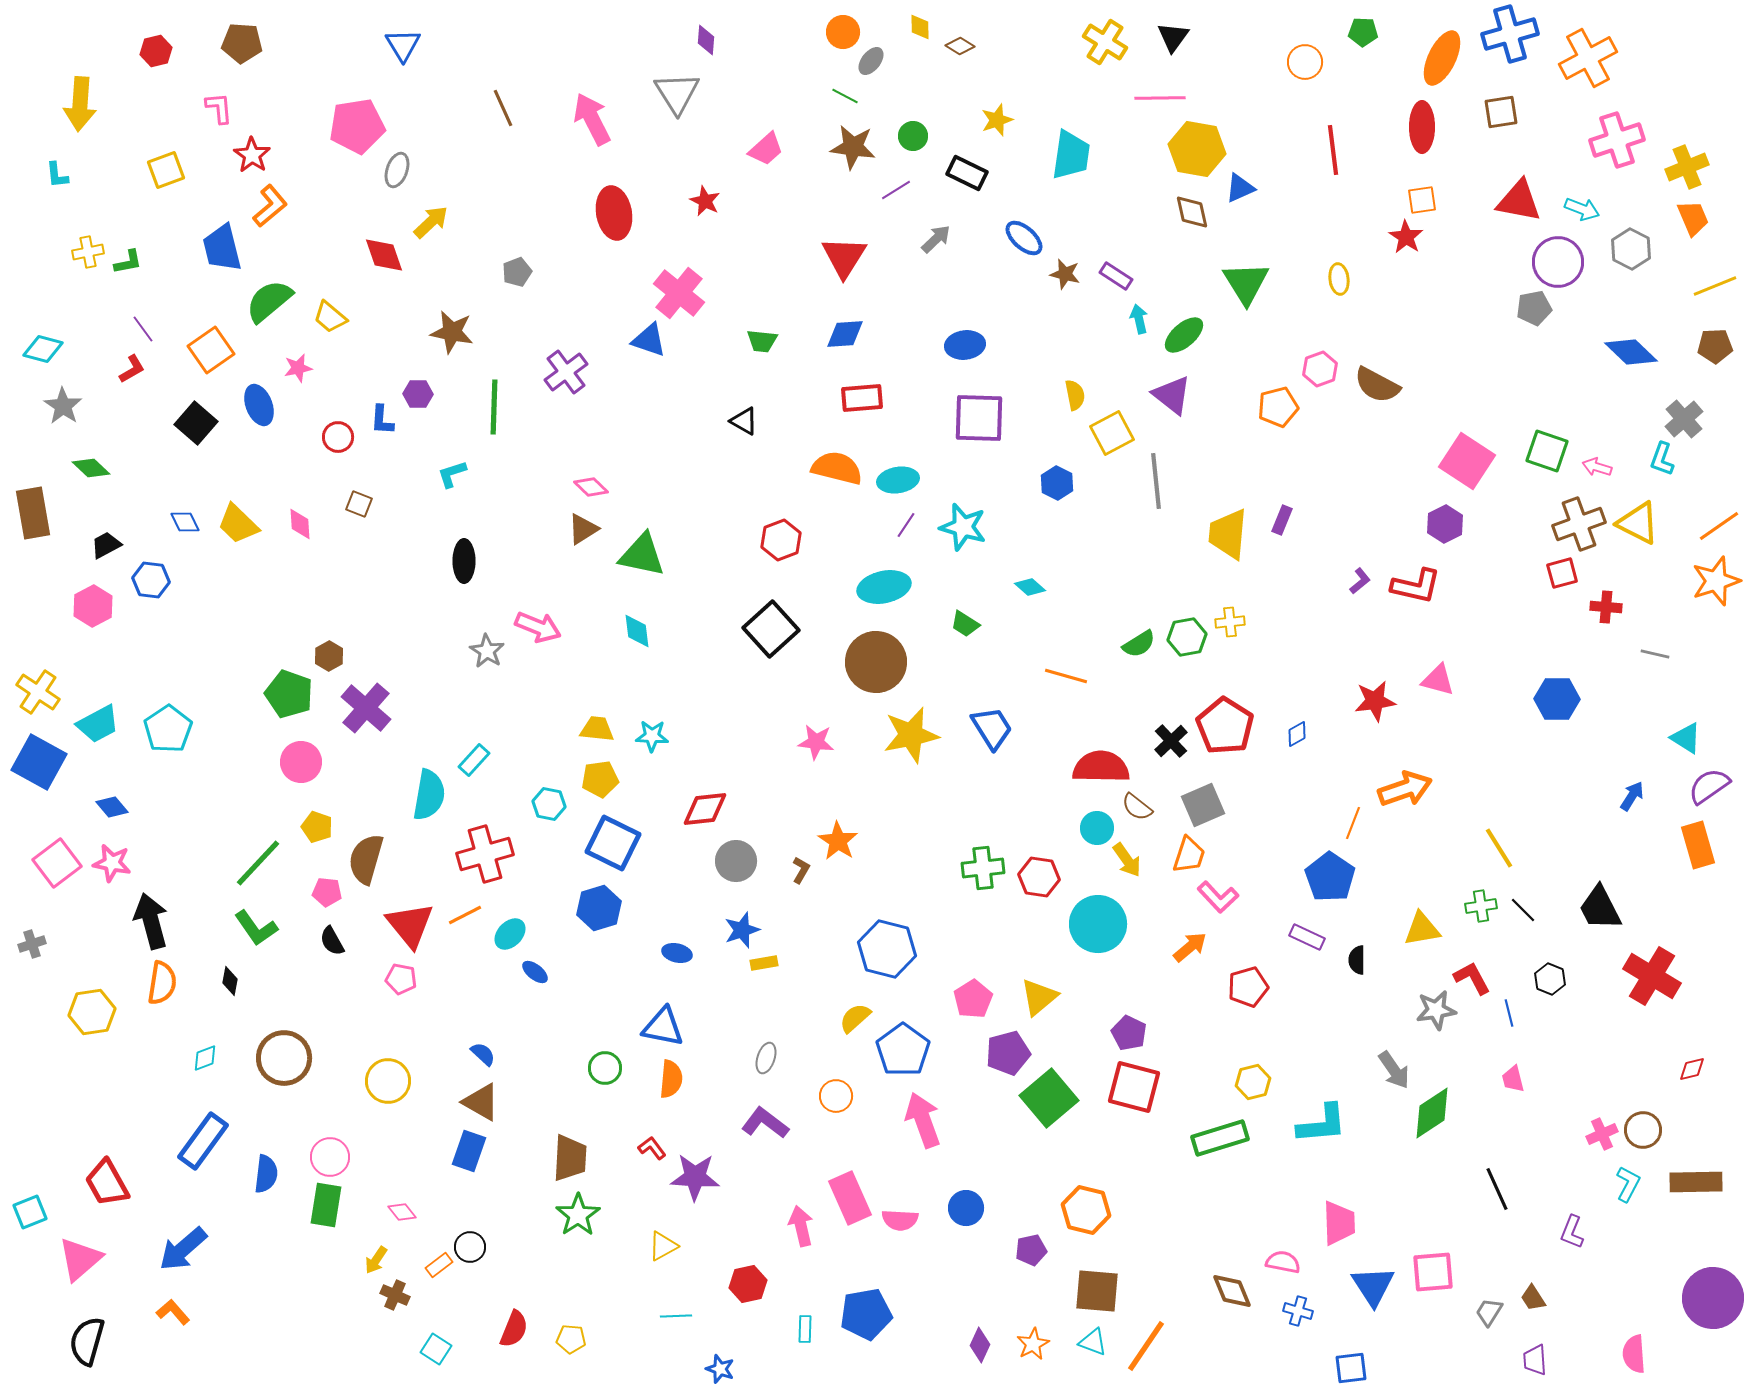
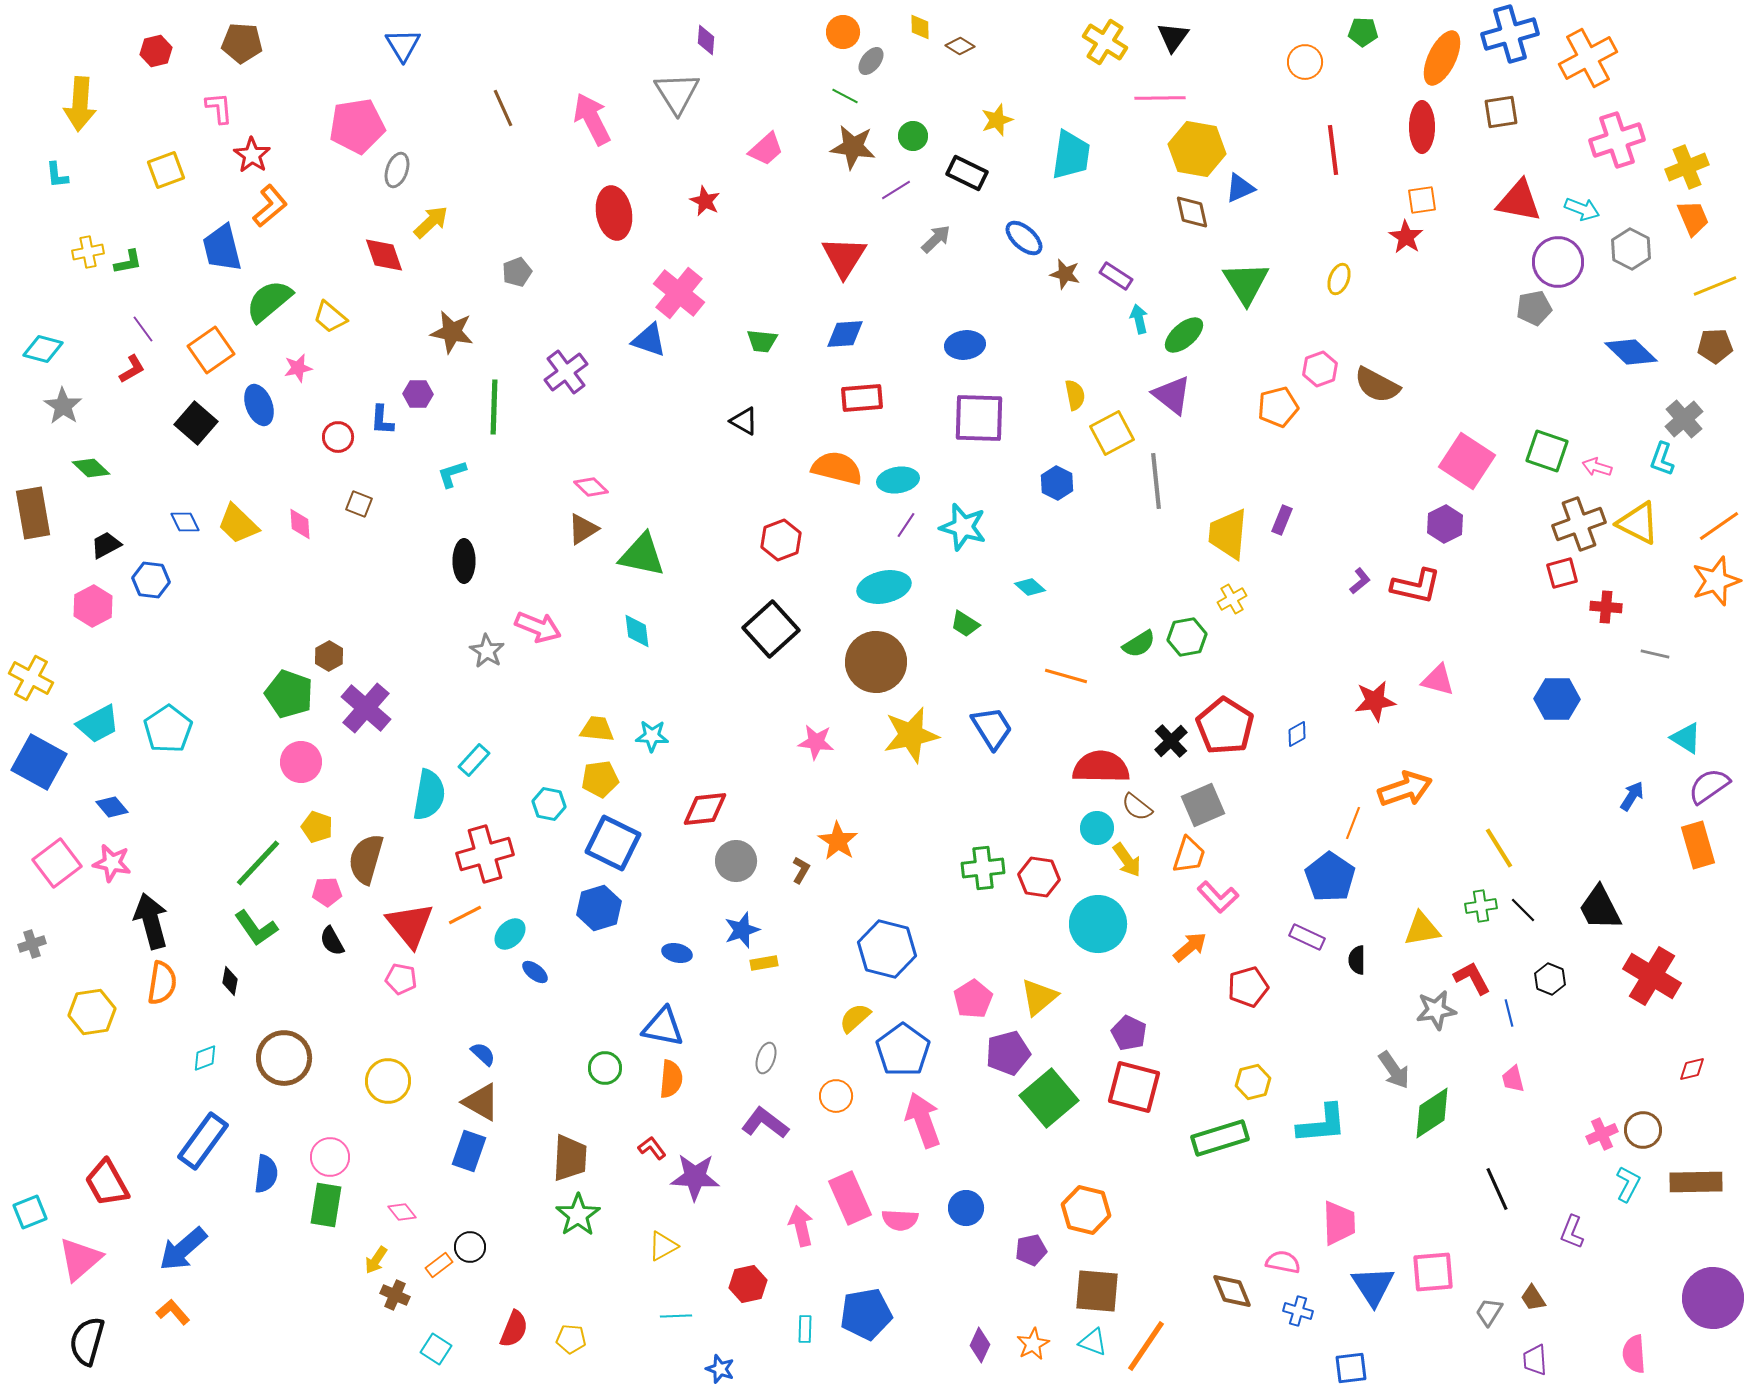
yellow ellipse at (1339, 279): rotated 28 degrees clockwise
yellow cross at (1230, 622): moved 2 px right, 23 px up; rotated 24 degrees counterclockwise
yellow cross at (38, 692): moved 7 px left, 14 px up; rotated 6 degrees counterclockwise
pink pentagon at (327, 892): rotated 8 degrees counterclockwise
